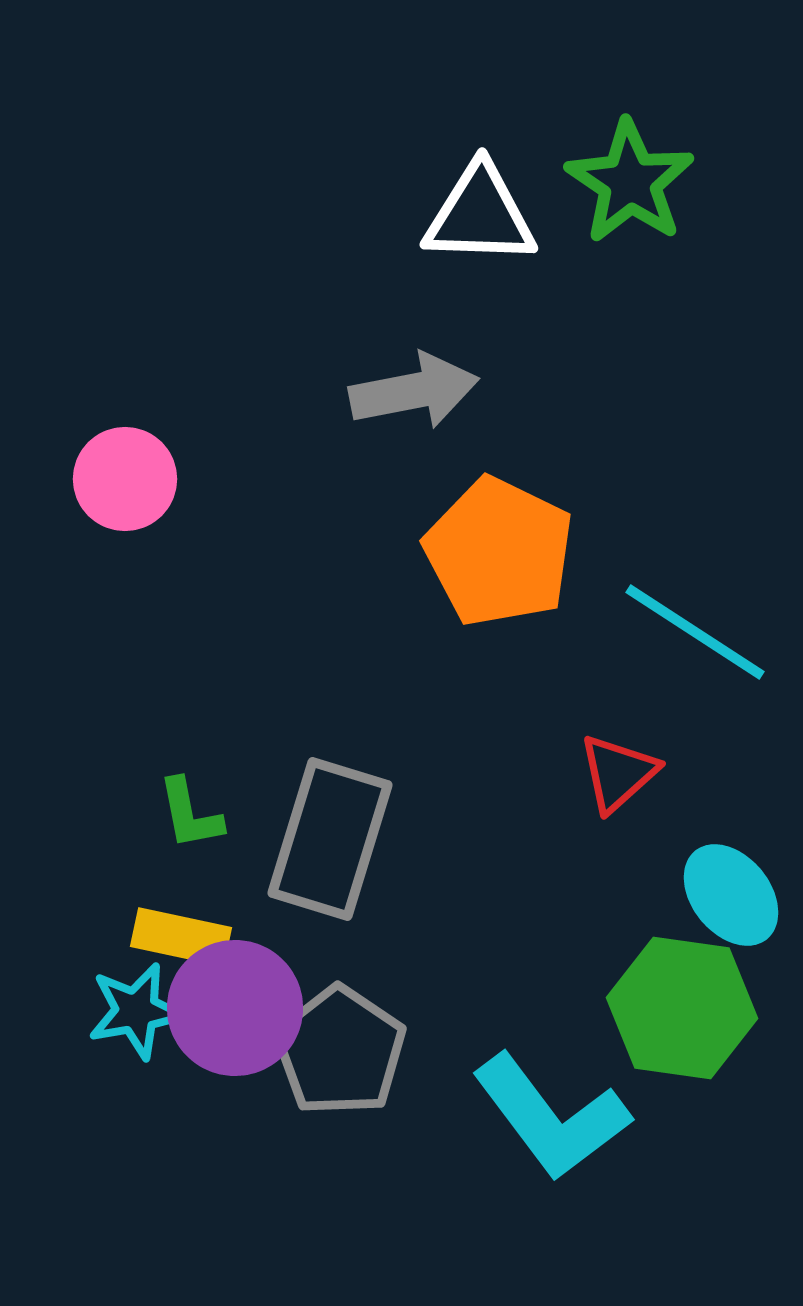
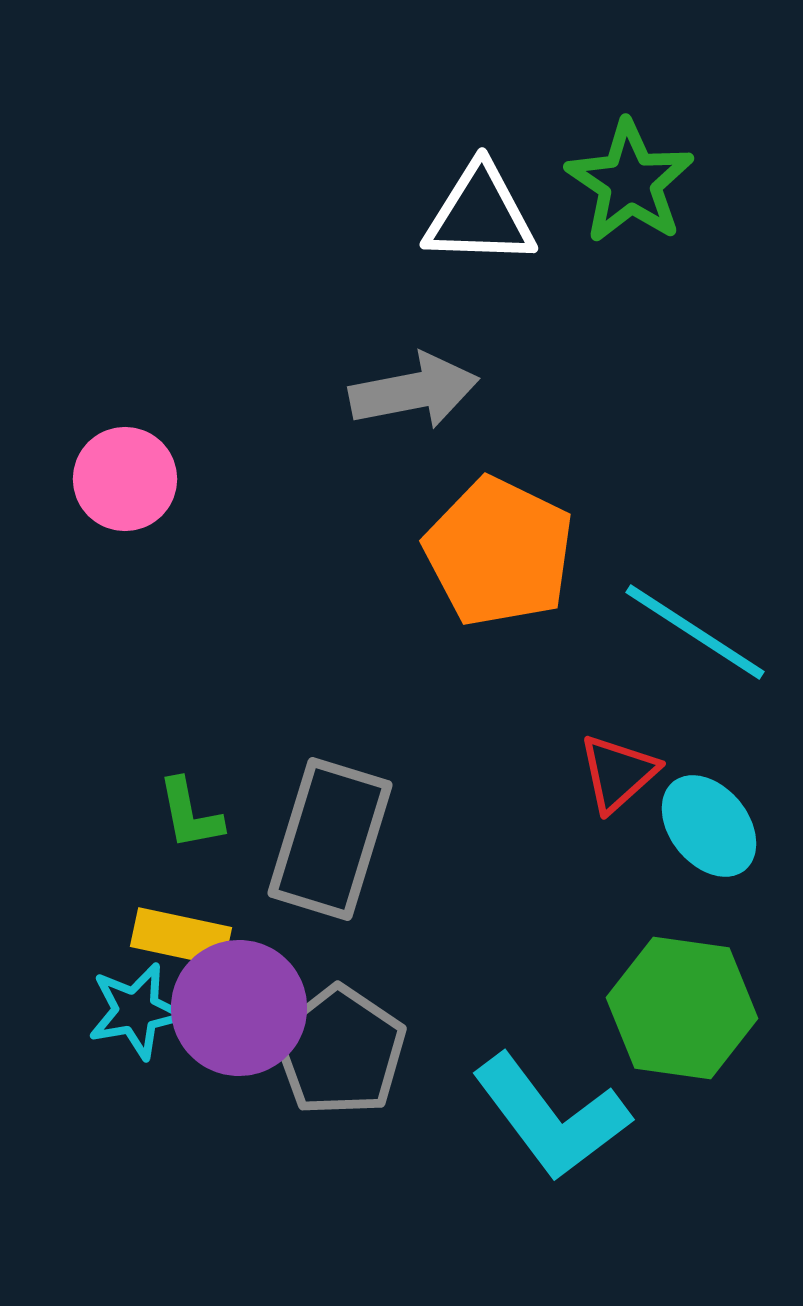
cyan ellipse: moved 22 px left, 69 px up
purple circle: moved 4 px right
